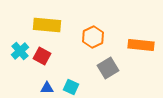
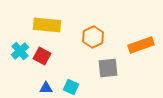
orange rectangle: rotated 25 degrees counterclockwise
gray square: rotated 25 degrees clockwise
blue triangle: moved 1 px left
